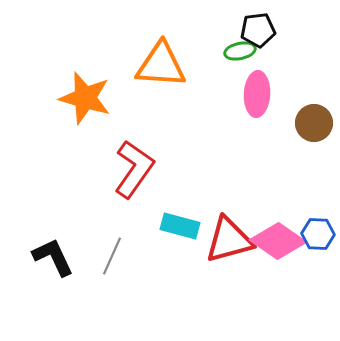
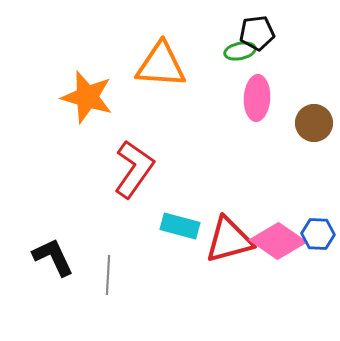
black pentagon: moved 1 px left, 3 px down
pink ellipse: moved 4 px down
orange star: moved 2 px right, 1 px up
gray line: moved 4 px left, 19 px down; rotated 21 degrees counterclockwise
